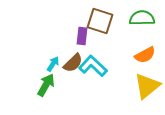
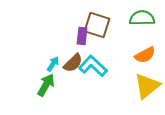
brown square: moved 3 px left, 4 px down
